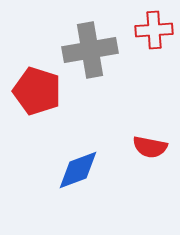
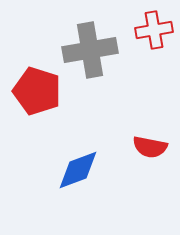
red cross: rotated 6 degrees counterclockwise
